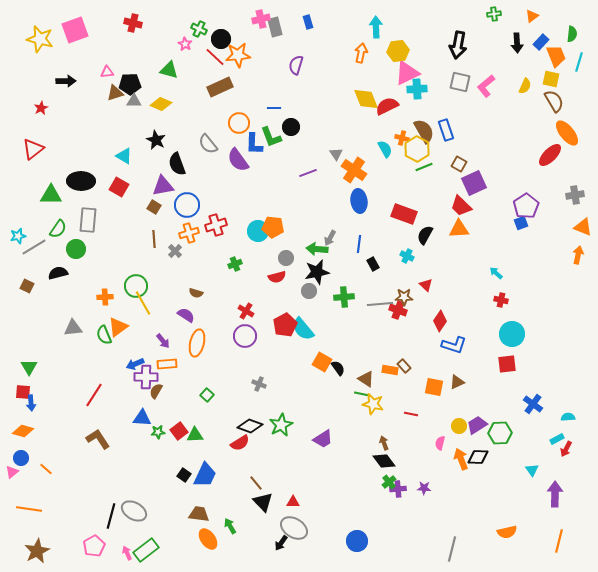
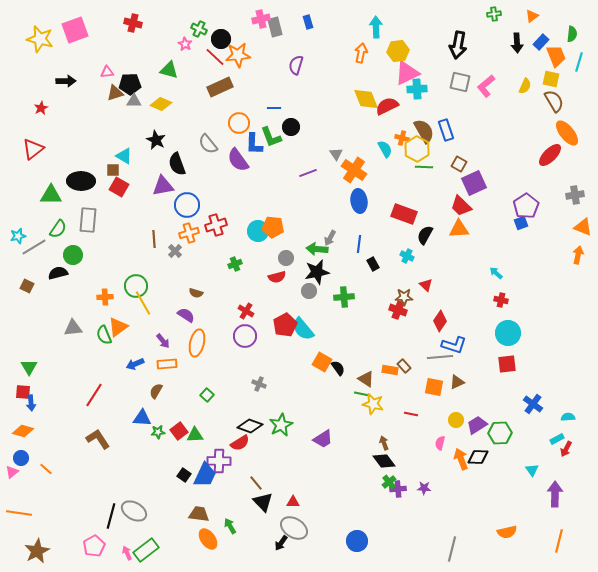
green line at (424, 167): rotated 24 degrees clockwise
brown square at (154, 207): moved 41 px left, 37 px up; rotated 32 degrees counterclockwise
green circle at (76, 249): moved 3 px left, 6 px down
gray line at (380, 304): moved 60 px right, 53 px down
cyan circle at (512, 334): moved 4 px left, 1 px up
purple cross at (146, 377): moved 73 px right, 84 px down
yellow circle at (459, 426): moved 3 px left, 6 px up
orange line at (29, 509): moved 10 px left, 4 px down
